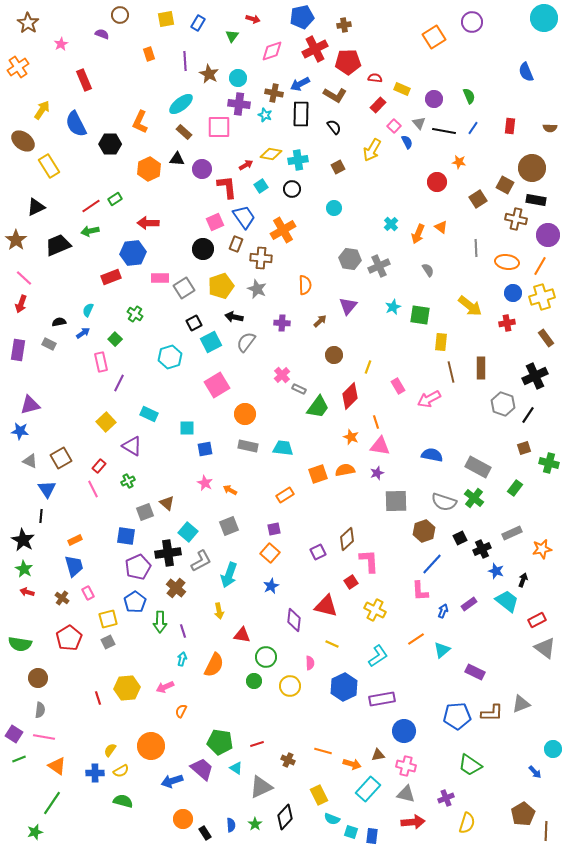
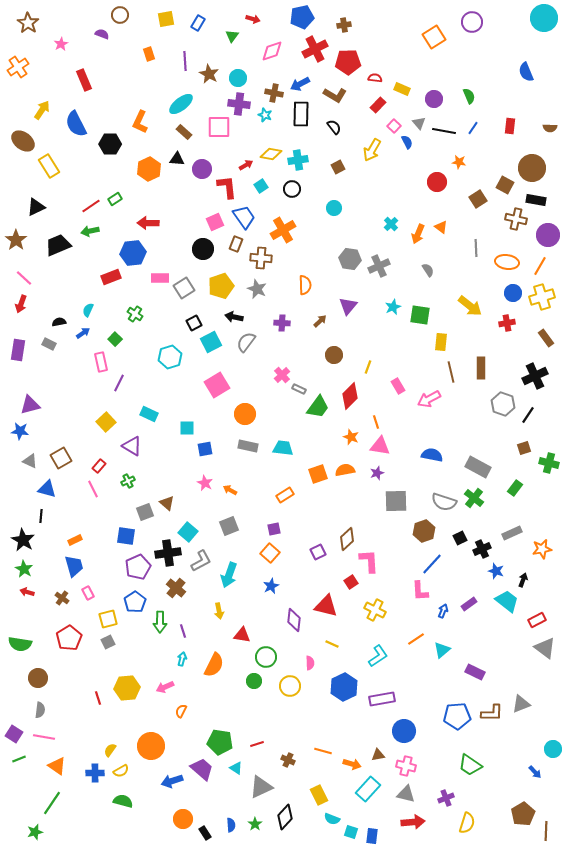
blue triangle at (47, 489): rotated 42 degrees counterclockwise
